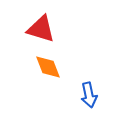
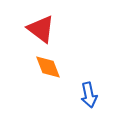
red triangle: rotated 20 degrees clockwise
